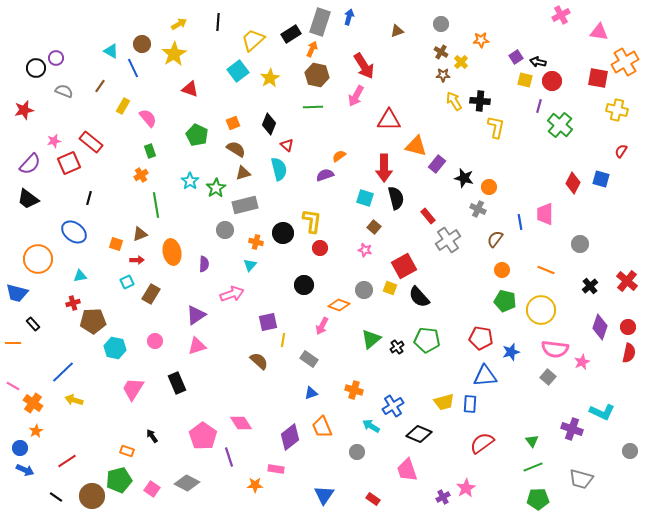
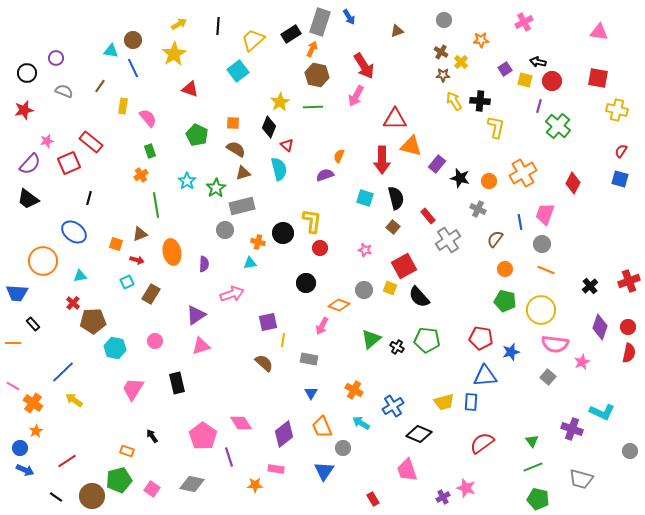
pink cross at (561, 15): moved 37 px left, 7 px down
blue arrow at (349, 17): rotated 133 degrees clockwise
black line at (218, 22): moved 4 px down
gray circle at (441, 24): moved 3 px right, 4 px up
brown circle at (142, 44): moved 9 px left, 4 px up
cyan triangle at (111, 51): rotated 21 degrees counterclockwise
purple square at (516, 57): moved 11 px left, 12 px down
orange cross at (625, 62): moved 102 px left, 111 px down
black circle at (36, 68): moved 9 px left, 5 px down
yellow star at (270, 78): moved 10 px right, 24 px down
yellow rectangle at (123, 106): rotated 21 degrees counterclockwise
red triangle at (389, 120): moved 6 px right, 1 px up
orange square at (233, 123): rotated 24 degrees clockwise
black diamond at (269, 124): moved 3 px down
green cross at (560, 125): moved 2 px left, 1 px down
pink star at (54, 141): moved 7 px left
orange triangle at (416, 146): moved 5 px left
orange semicircle at (339, 156): rotated 32 degrees counterclockwise
red arrow at (384, 168): moved 2 px left, 8 px up
black star at (464, 178): moved 4 px left
blue square at (601, 179): moved 19 px right
cyan star at (190, 181): moved 3 px left
orange circle at (489, 187): moved 6 px up
gray rectangle at (245, 205): moved 3 px left, 1 px down
pink trapezoid at (545, 214): rotated 20 degrees clockwise
brown square at (374, 227): moved 19 px right
orange cross at (256, 242): moved 2 px right
gray circle at (580, 244): moved 38 px left
orange circle at (38, 259): moved 5 px right, 2 px down
red arrow at (137, 260): rotated 16 degrees clockwise
cyan triangle at (250, 265): moved 2 px up; rotated 40 degrees clockwise
orange circle at (502, 270): moved 3 px right, 1 px up
red cross at (627, 281): moved 2 px right; rotated 30 degrees clockwise
black circle at (304, 285): moved 2 px right, 2 px up
blue trapezoid at (17, 293): rotated 10 degrees counterclockwise
red cross at (73, 303): rotated 32 degrees counterclockwise
pink triangle at (197, 346): moved 4 px right
black cross at (397, 347): rotated 24 degrees counterclockwise
pink semicircle at (555, 349): moved 5 px up
gray rectangle at (309, 359): rotated 24 degrees counterclockwise
brown semicircle at (259, 361): moved 5 px right, 2 px down
black rectangle at (177, 383): rotated 10 degrees clockwise
orange cross at (354, 390): rotated 12 degrees clockwise
blue triangle at (311, 393): rotated 40 degrees counterclockwise
yellow arrow at (74, 400): rotated 18 degrees clockwise
blue rectangle at (470, 404): moved 1 px right, 2 px up
cyan arrow at (371, 426): moved 10 px left, 3 px up
purple diamond at (290, 437): moved 6 px left, 3 px up
gray circle at (357, 452): moved 14 px left, 4 px up
gray diamond at (187, 483): moved 5 px right, 1 px down; rotated 15 degrees counterclockwise
pink star at (466, 488): rotated 24 degrees counterclockwise
blue triangle at (324, 495): moved 24 px up
red rectangle at (373, 499): rotated 24 degrees clockwise
green pentagon at (538, 499): rotated 15 degrees clockwise
